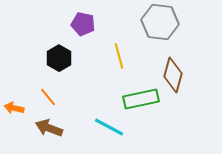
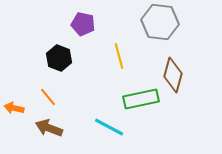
black hexagon: rotated 10 degrees counterclockwise
